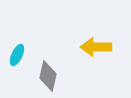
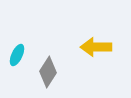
gray diamond: moved 4 px up; rotated 20 degrees clockwise
